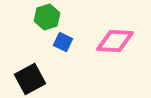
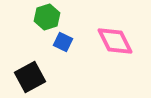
pink diamond: rotated 60 degrees clockwise
black square: moved 2 px up
